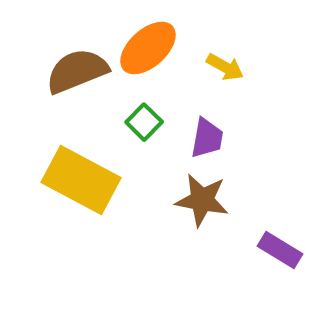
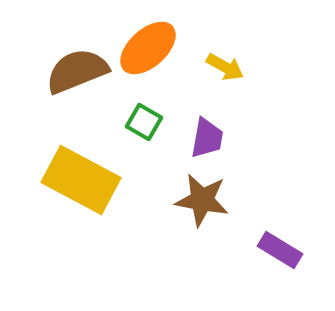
green square: rotated 15 degrees counterclockwise
